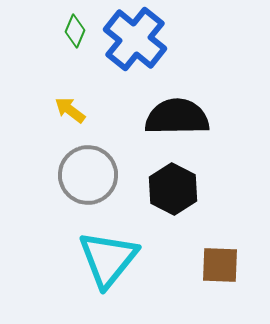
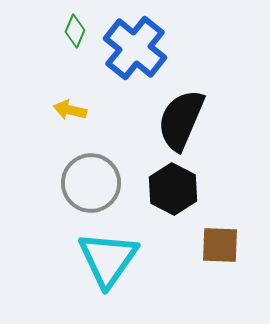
blue cross: moved 9 px down
yellow arrow: rotated 24 degrees counterclockwise
black semicircle: moved 4 px right, 3 px down; rotated 66 degrees counterclockwise
gray circle: moved 3 px right, 8 px down
cyan triangle: rotated 4 degrees counterclockwise
brown square: moved 20 px up
